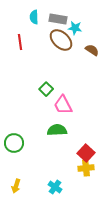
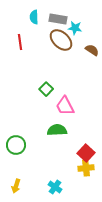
pink trapezoid: moved 2 px right, 1 px down
green circle: moved 2 px right, 2 px down
